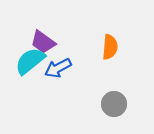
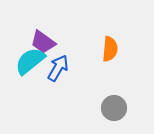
orange semicircle: moved 2 px down
blue arrow: rotated 148 degrees clockwise
gray circle: moved 4 px down
